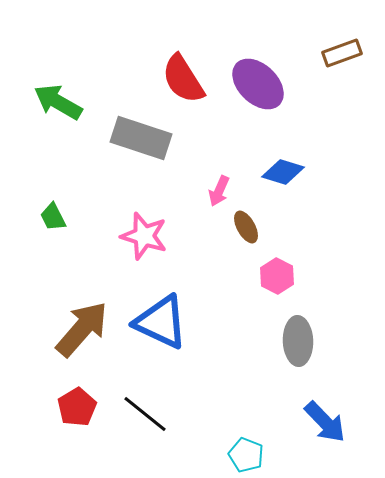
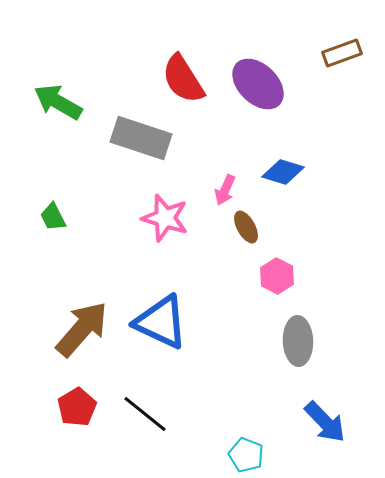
pink arrow: moved 6 px right, 1 px up
pink star: moved 21 px right, 18 px up
